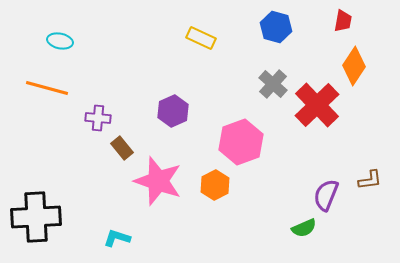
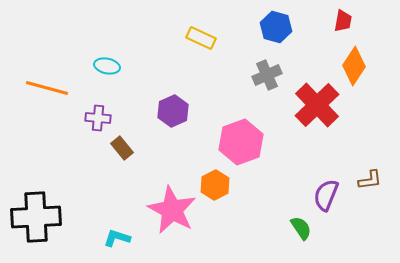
cyan ellipse: moved 47 px right, 25 px down
gray cross: moved 6 px left, 9 px up; rotated 24 degrees clockwise
pink star: moved 14 px right, 29 px down; rotated 9 degrees clockwise
green semicircle: moved 3 px left; rotated 100 degrees counterclockwise
